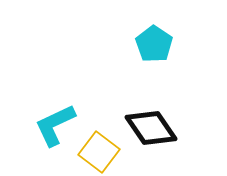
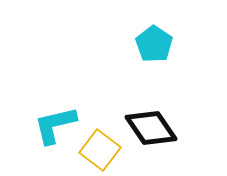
cyan L-shape: rotated 12 degrees clockwise
yellow square: moved 1 px right, 2 px up
